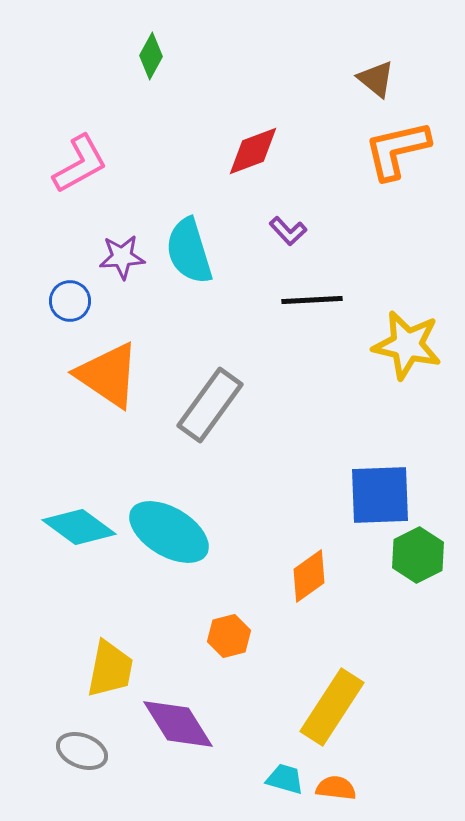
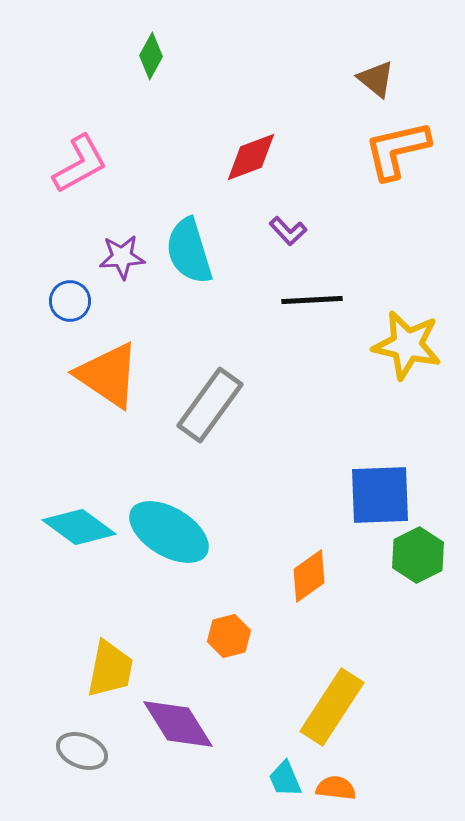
red diamond: moved 2 px left, 6 px down
cyan trapezoid: rotated 129 degrees counterclockwise
